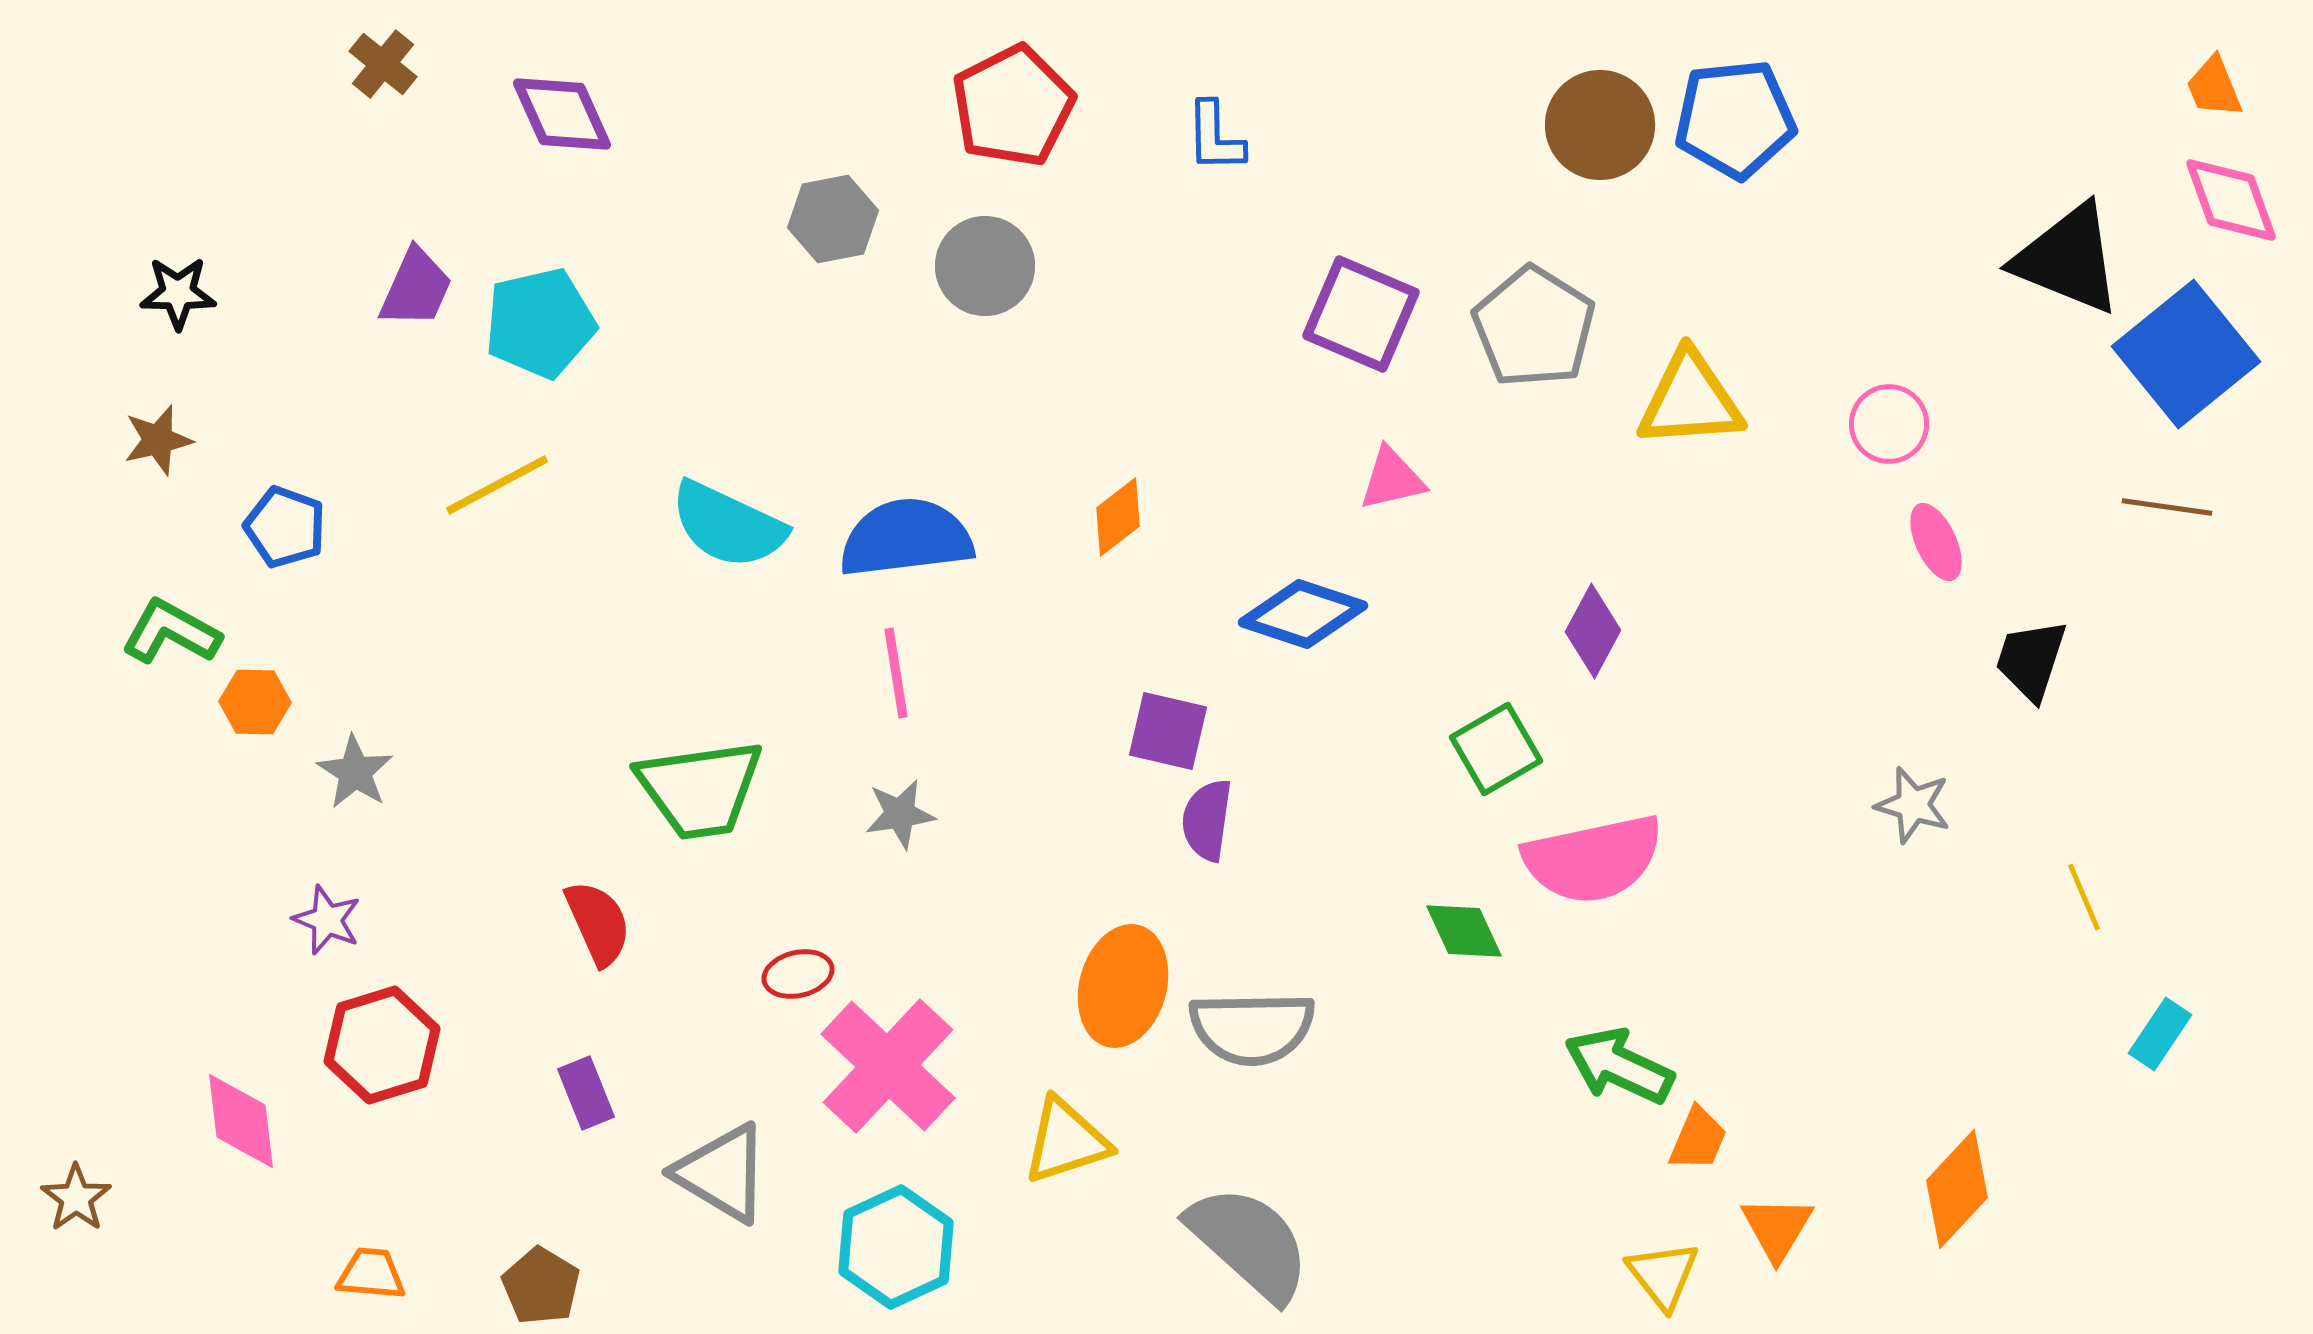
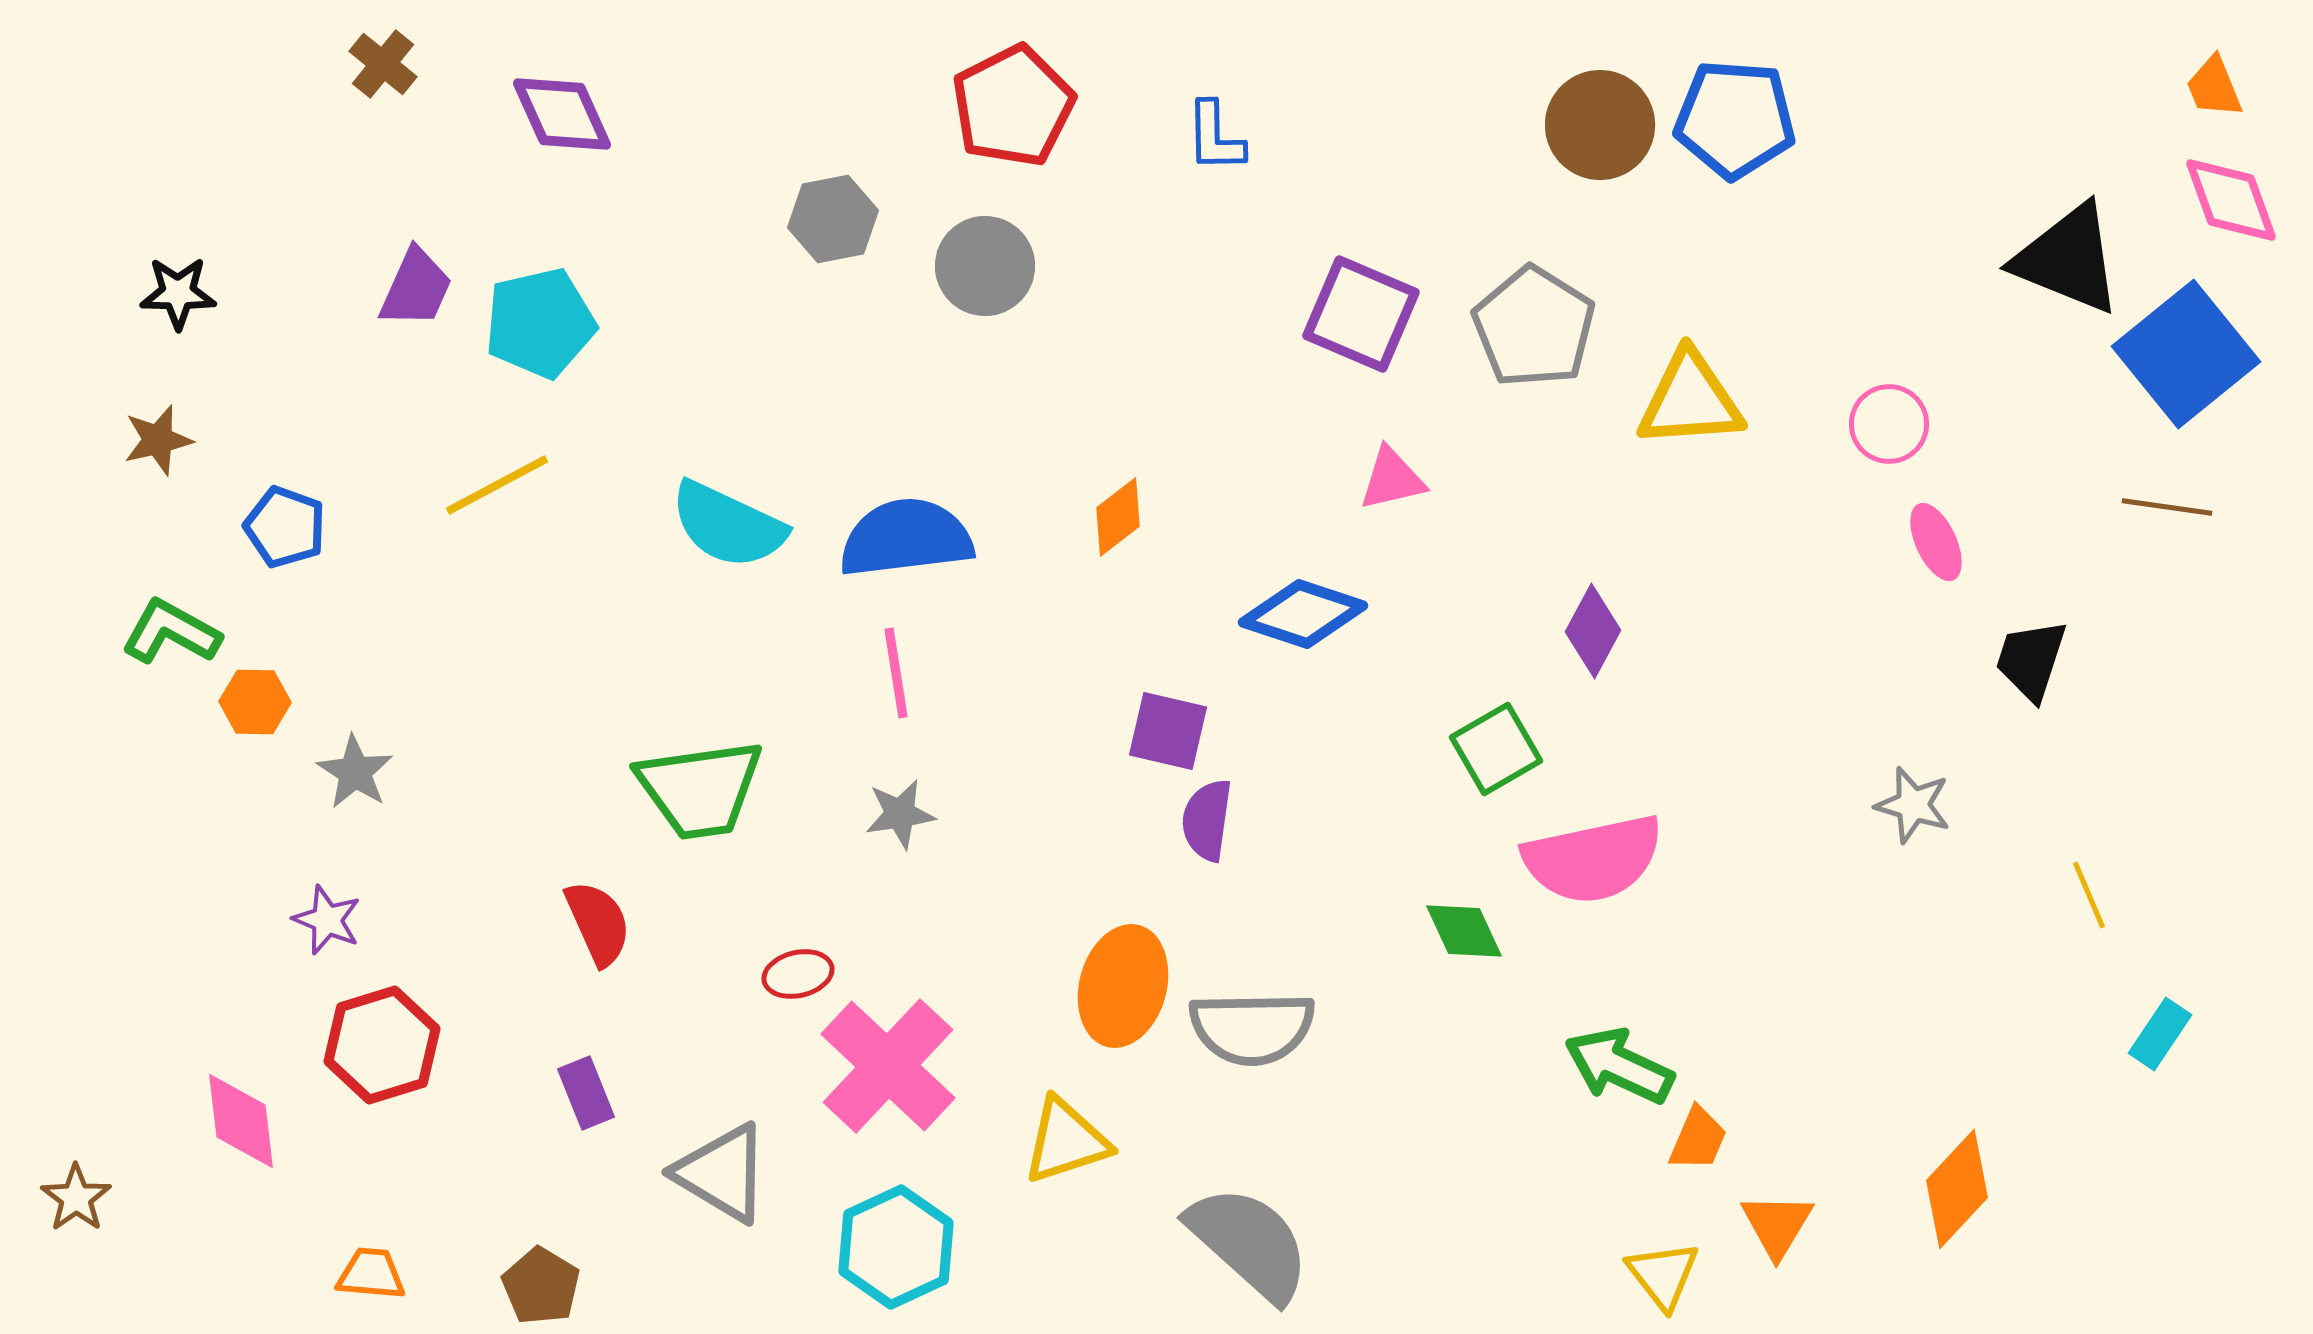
blue pentagon at (1735, 119): rotated 10 degrees clockwise
yellow line at (2084, 897): moved 5 px right, 2 px up
orange triangle at (1777, 1228): moved 3 px up
